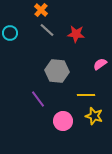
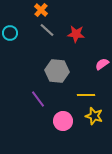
pink semicircle: moved 2 px right
